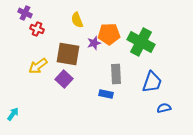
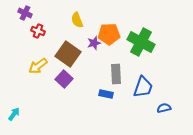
red cross: moved 1 px right, 2 px down
brown square: rotated 25 degrees clockwise
blue trapezoid: moved 9 px left, 5 px down
cyan arrow: moved 1 px right
